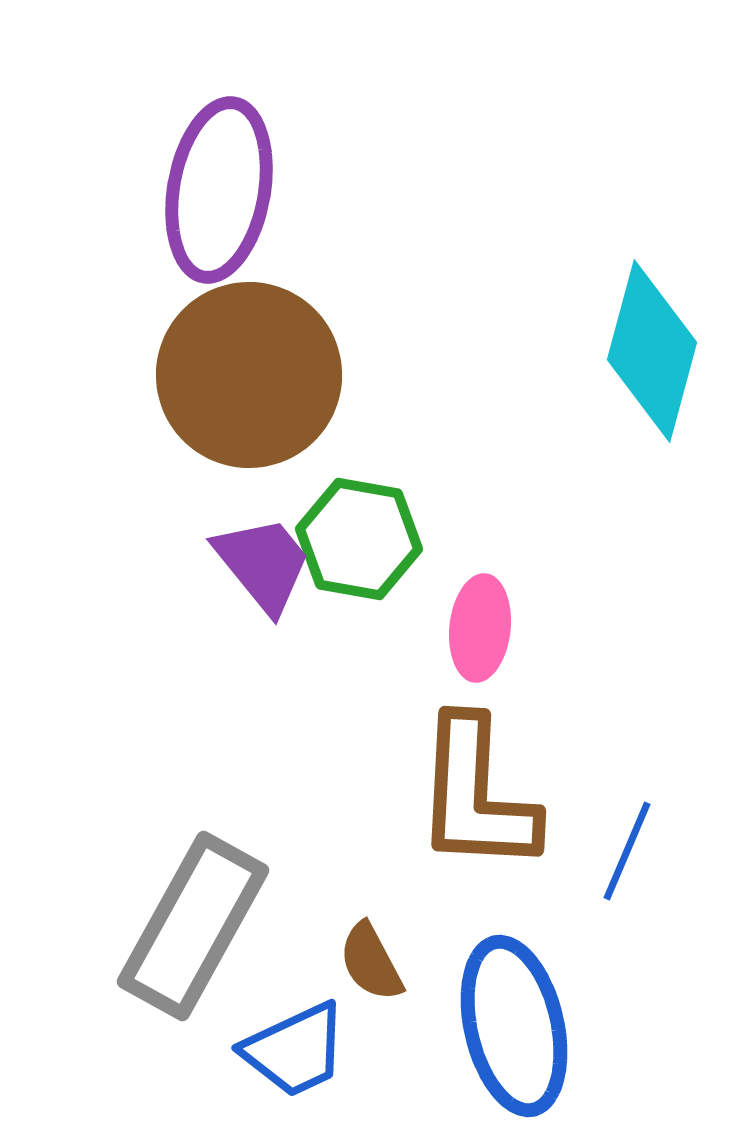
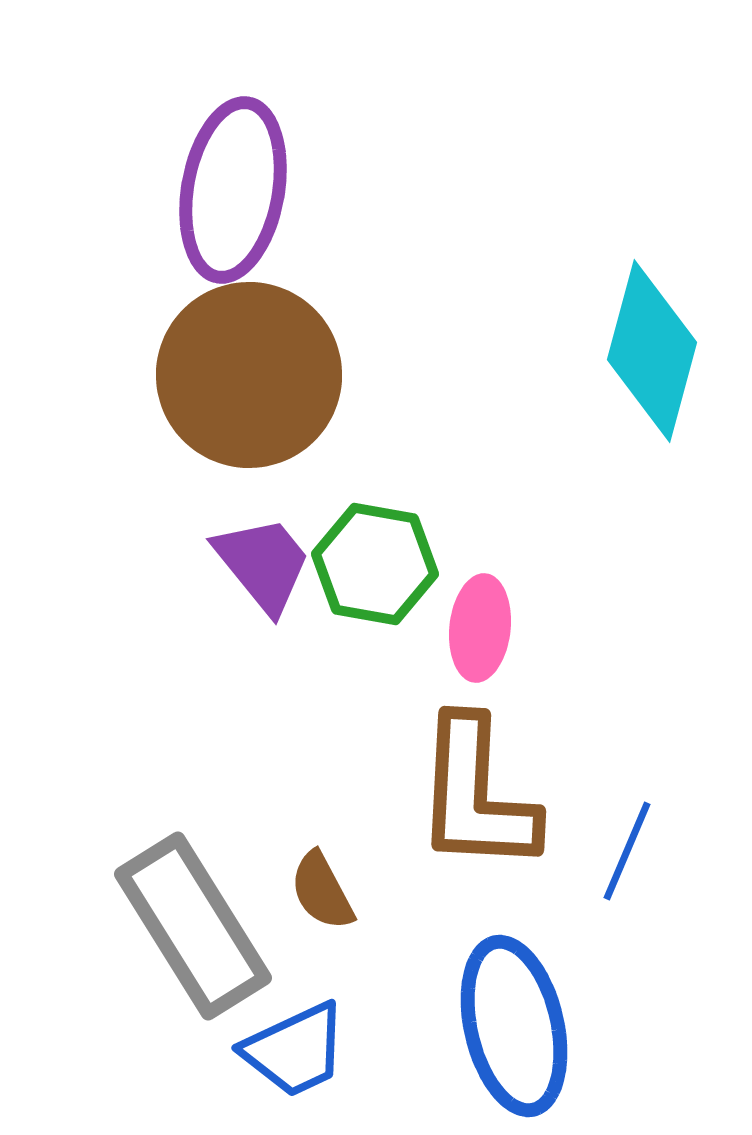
purple ellipse: moved 14 px right
green hexagon: moved 16 px right, 25 px down
gray rectangle: rotated 61 degrees counterclockwise
brown semicircle: moved 49 px left, 71 px up
